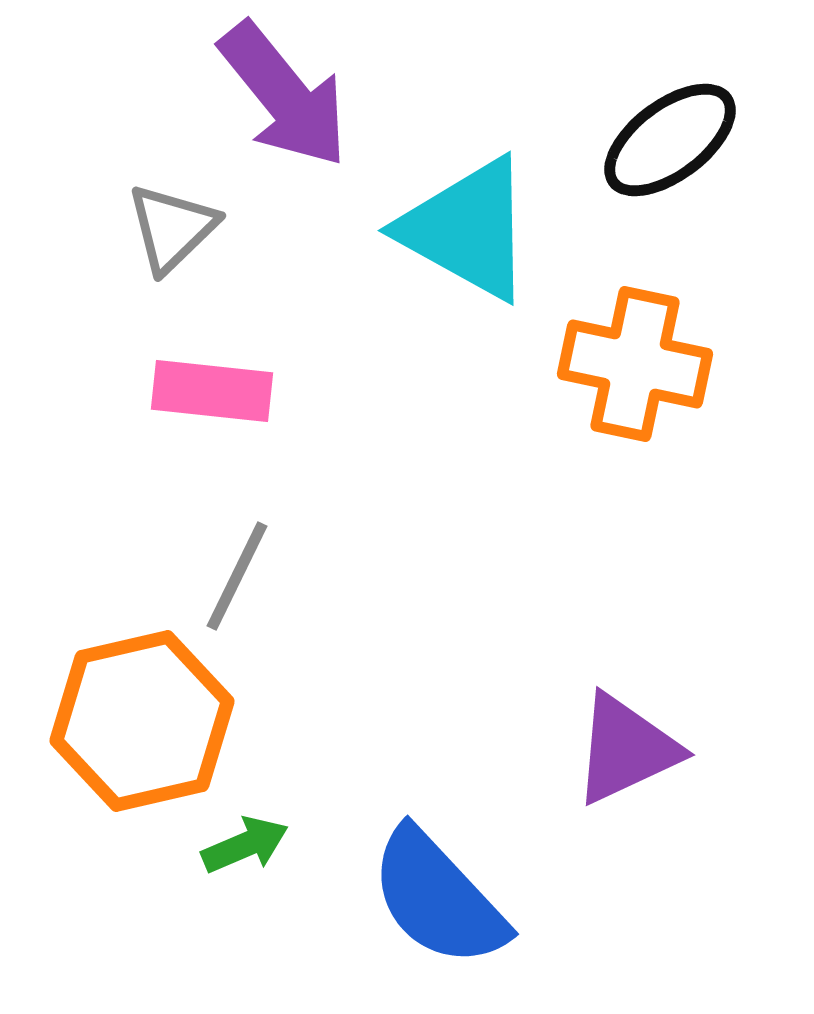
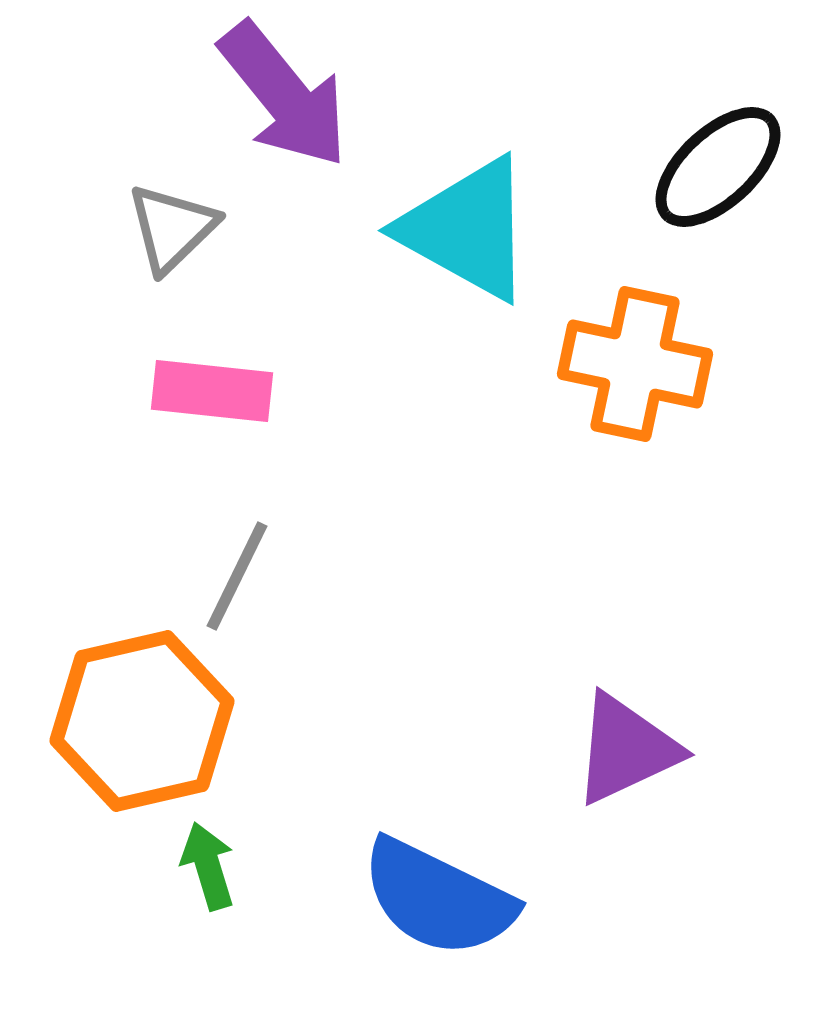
black ellipse: moved 48 px right, 27 px down; rotated 6 degrees counterclockwise
green arrow: moved 37 px left, 21 px down; rotated 84 degrees counterclockwise
blue semicircle: rotated 21 degrees counterclockwise
